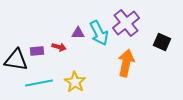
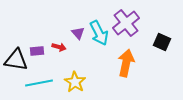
purple triangle: rotated 48 degrees clockwise
